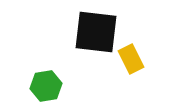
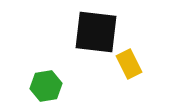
yellow rectangle: moved 2 px left, 5 px down
